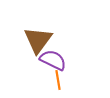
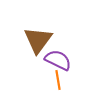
purple semicircle: moved 5 px right
